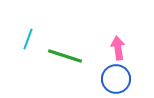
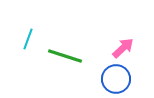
pink arrow: moved 5 px right; rotated 55 degrees clockwise
